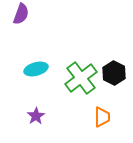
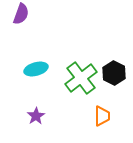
orange trapezoid: moved 1 px up
